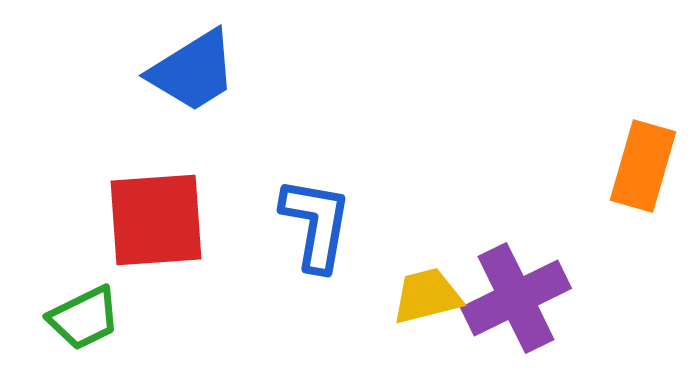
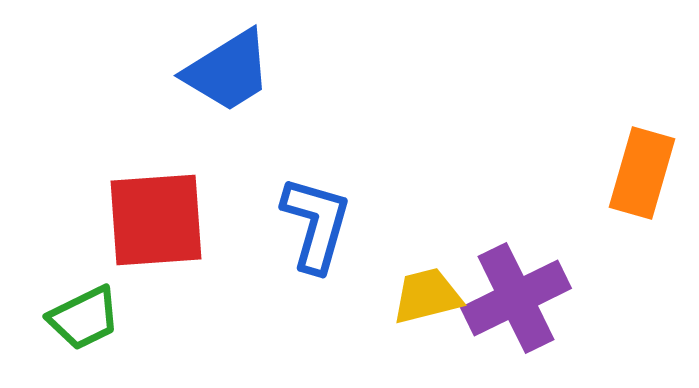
blue trapezoid: moved 35 px right
orange rectangle: moved 1 px left, 7 px down
blue L-shape: rotated 6 degrees clockwise
